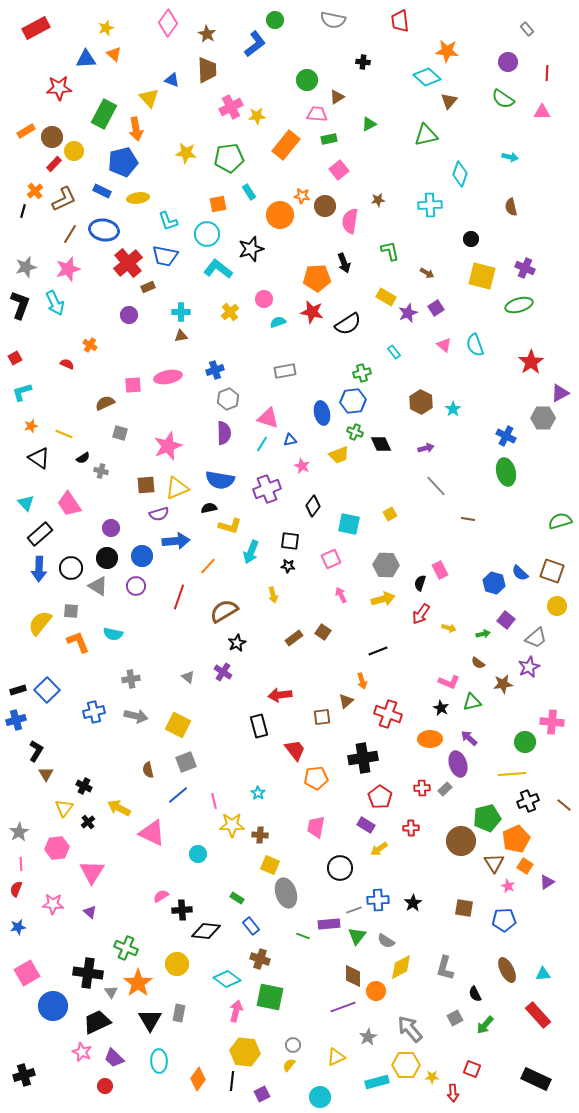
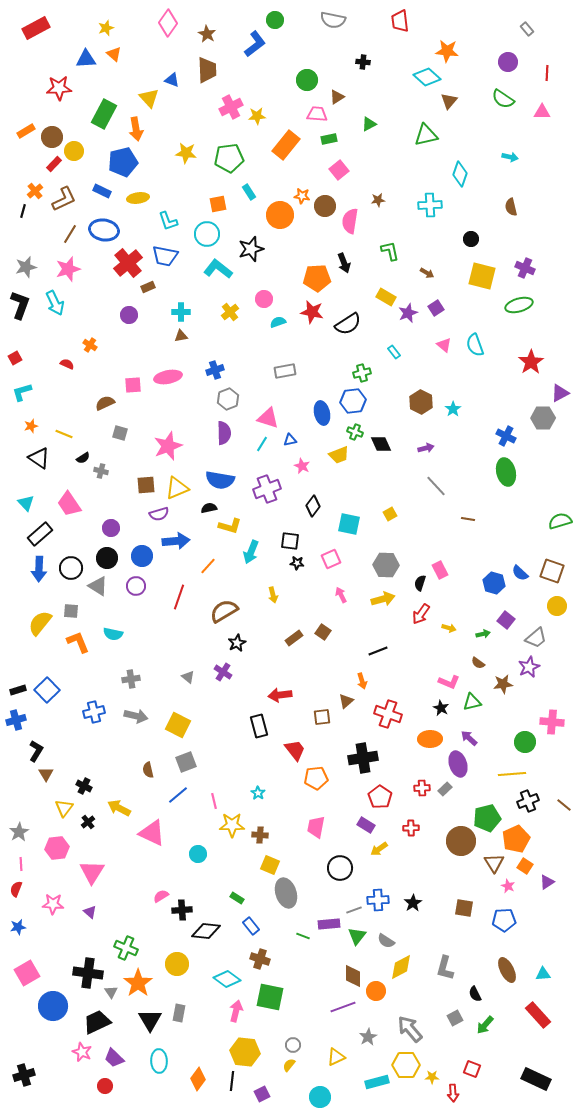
black star at (288, 566): moved 9 px right, 3 px up
